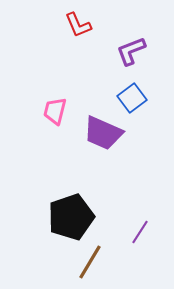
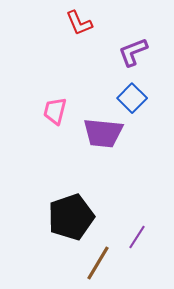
red L-shape: moved 1 px right, 2 px up
purple L-shape: moved 2 px right, 1 px down
blue square: rotated 8 degrees counterclockwise
purple trapezoid: rotated 18 degrees counterclockwise
purple line: moved 3 px left, 5 px down
brown line: moved 8 px right, 1 px down
